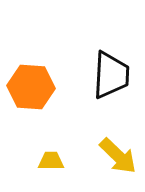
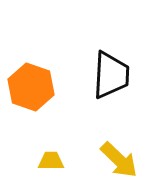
orange hexagon: rotated 15 degrees clockwise
yellow arrow: moved 1 px right, 4 px down
